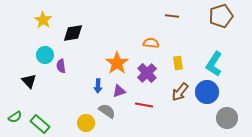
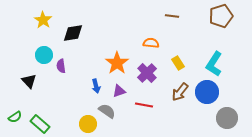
cyan circle: moved 1 px left
yellow rectangle: rotated 24 degrees counterclockwise
blue arrow: moved 2 px left; rotated 16 degrees counterclockwise
yellow circle: moved 2 px right, 1 px down
